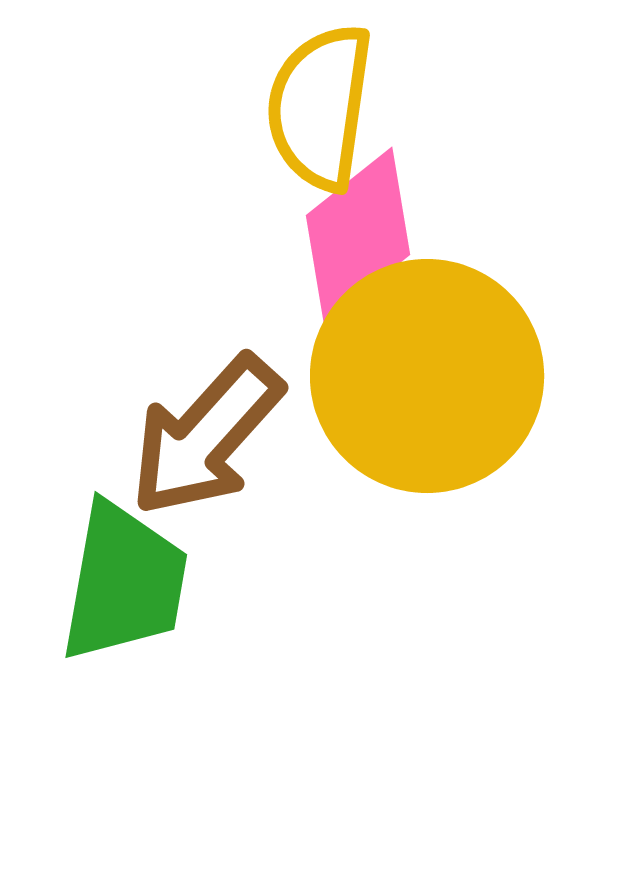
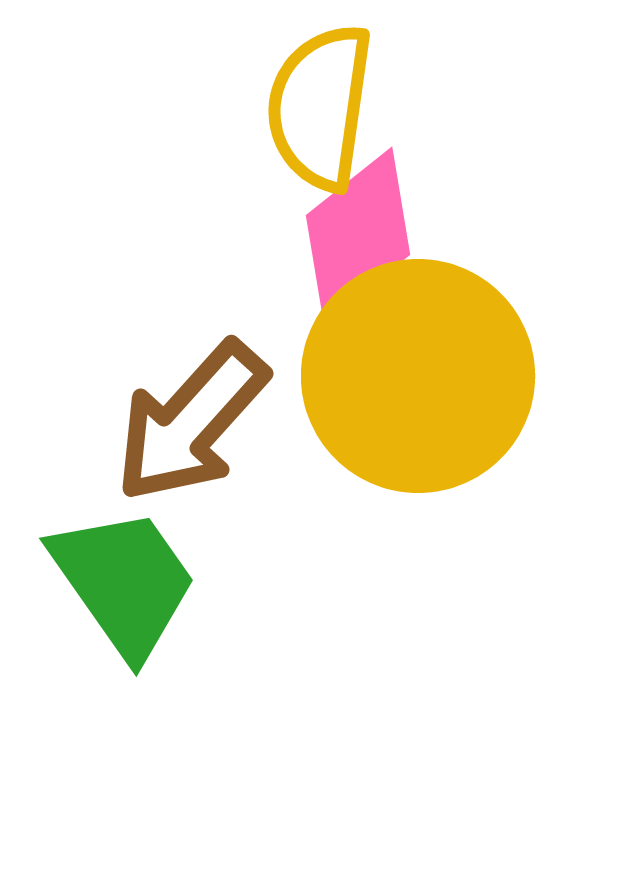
yellow circle: moved 9 px left
brown arrow: moved 15 px left, 14 px up
green trapezoid: rotated 45 degrees counterclockwise
